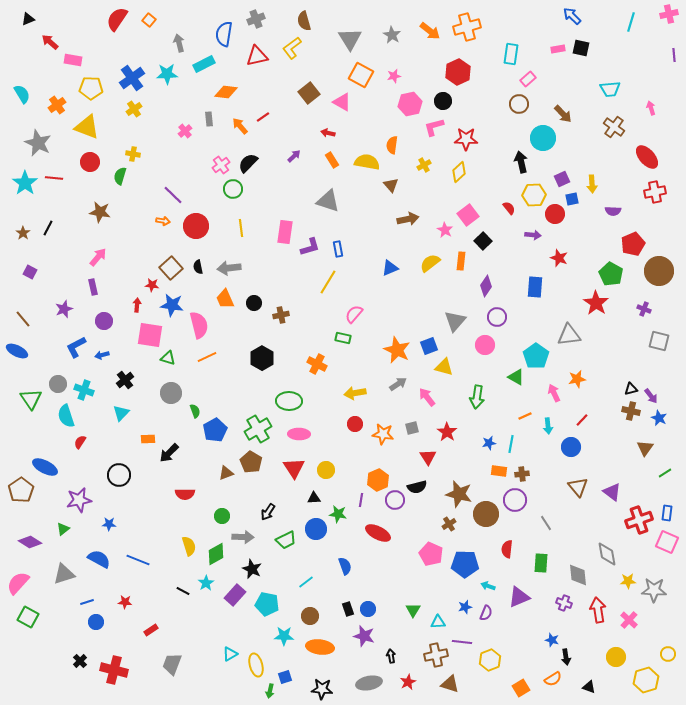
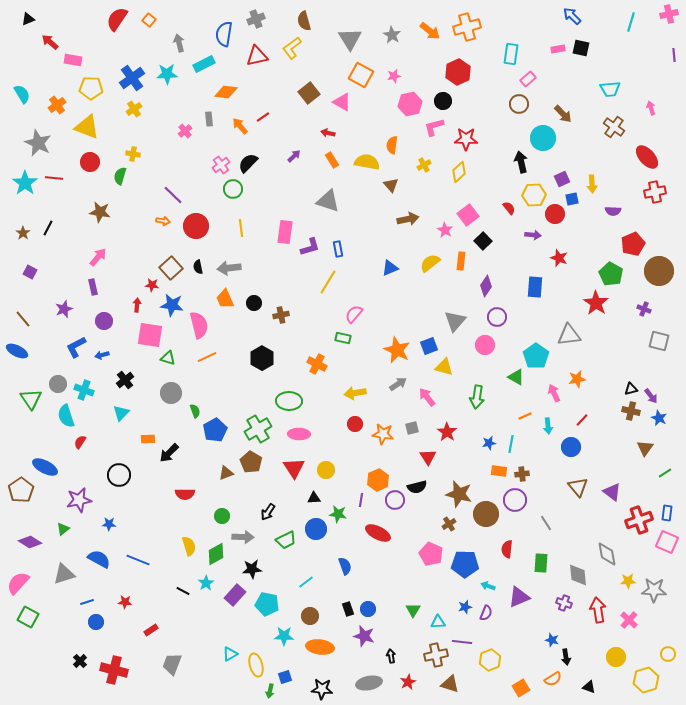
black star at (252, 569): rotated 30 degrees counterclockwise
